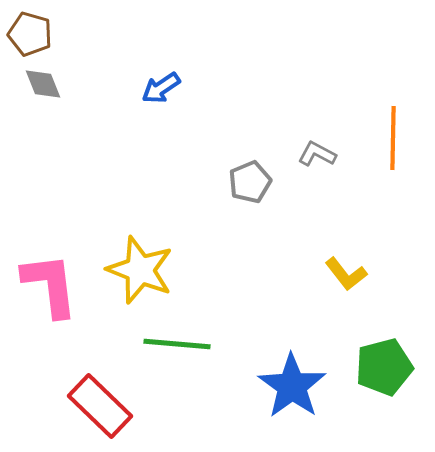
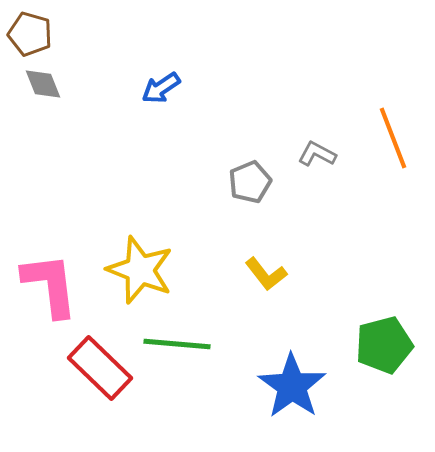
orange line: rotated 22 degrees counterclockwise
yellow L-shape: moved 80 px left
green pentagon: moved 22 px up
red rectangle: moved 38 px up
